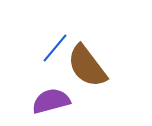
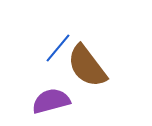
blue line: moved 3 px right
